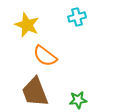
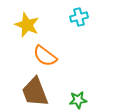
cyan cross: moved 2 px right
